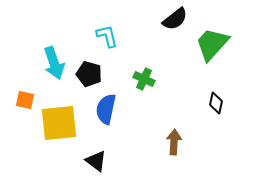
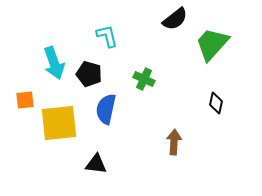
orange square: rotated 18 degrees counterclockwise
black triangle: moved 3 px down; rotated 30 degrees counterclockwise
